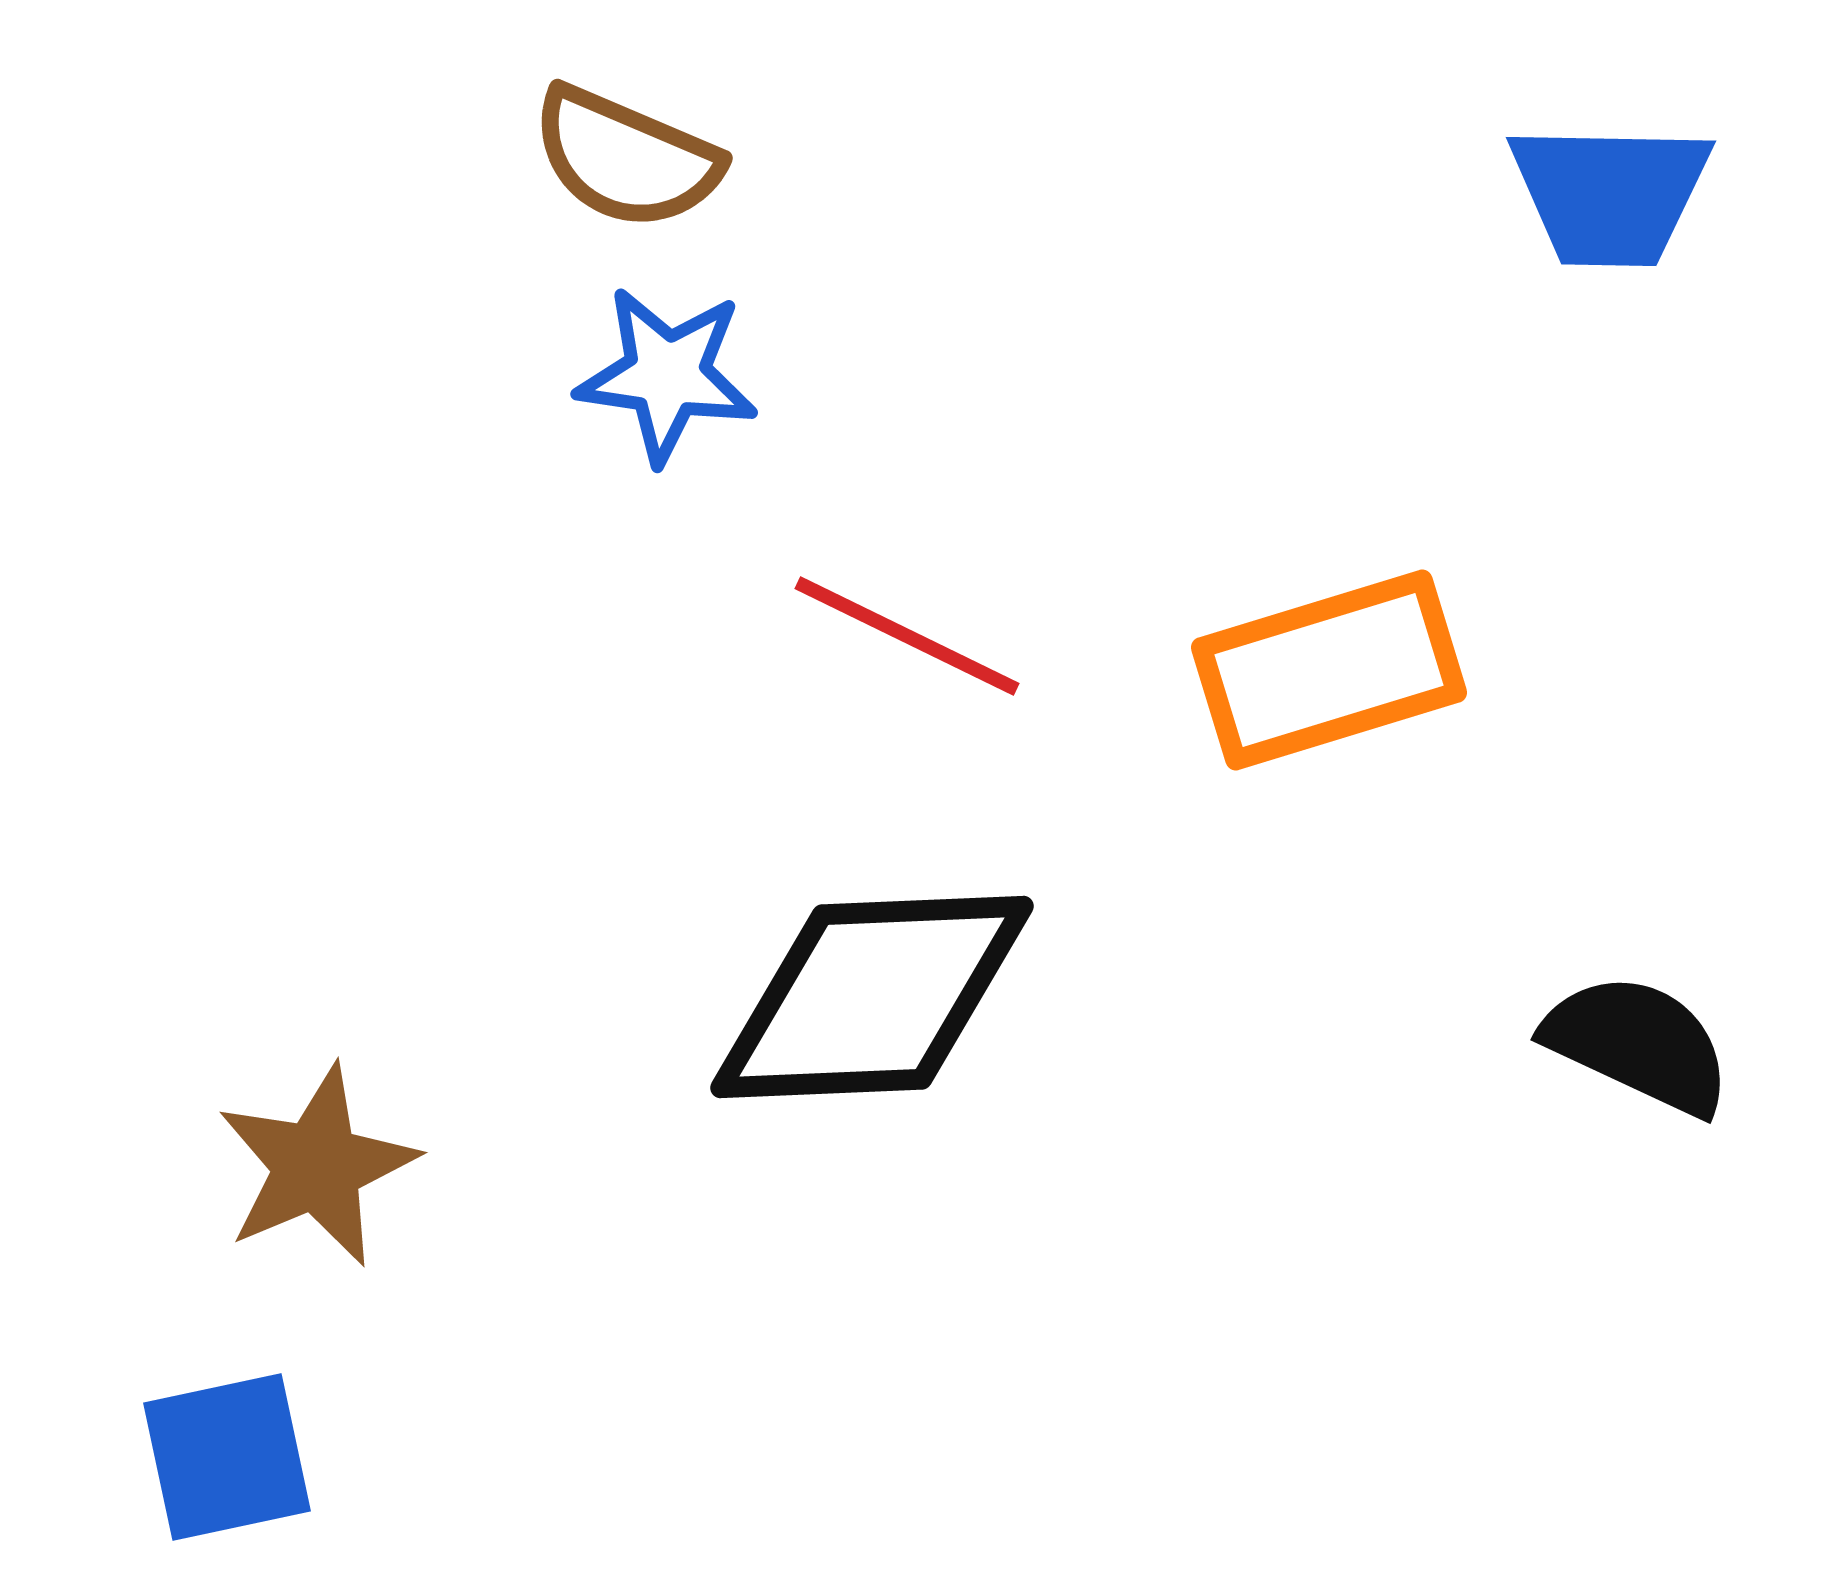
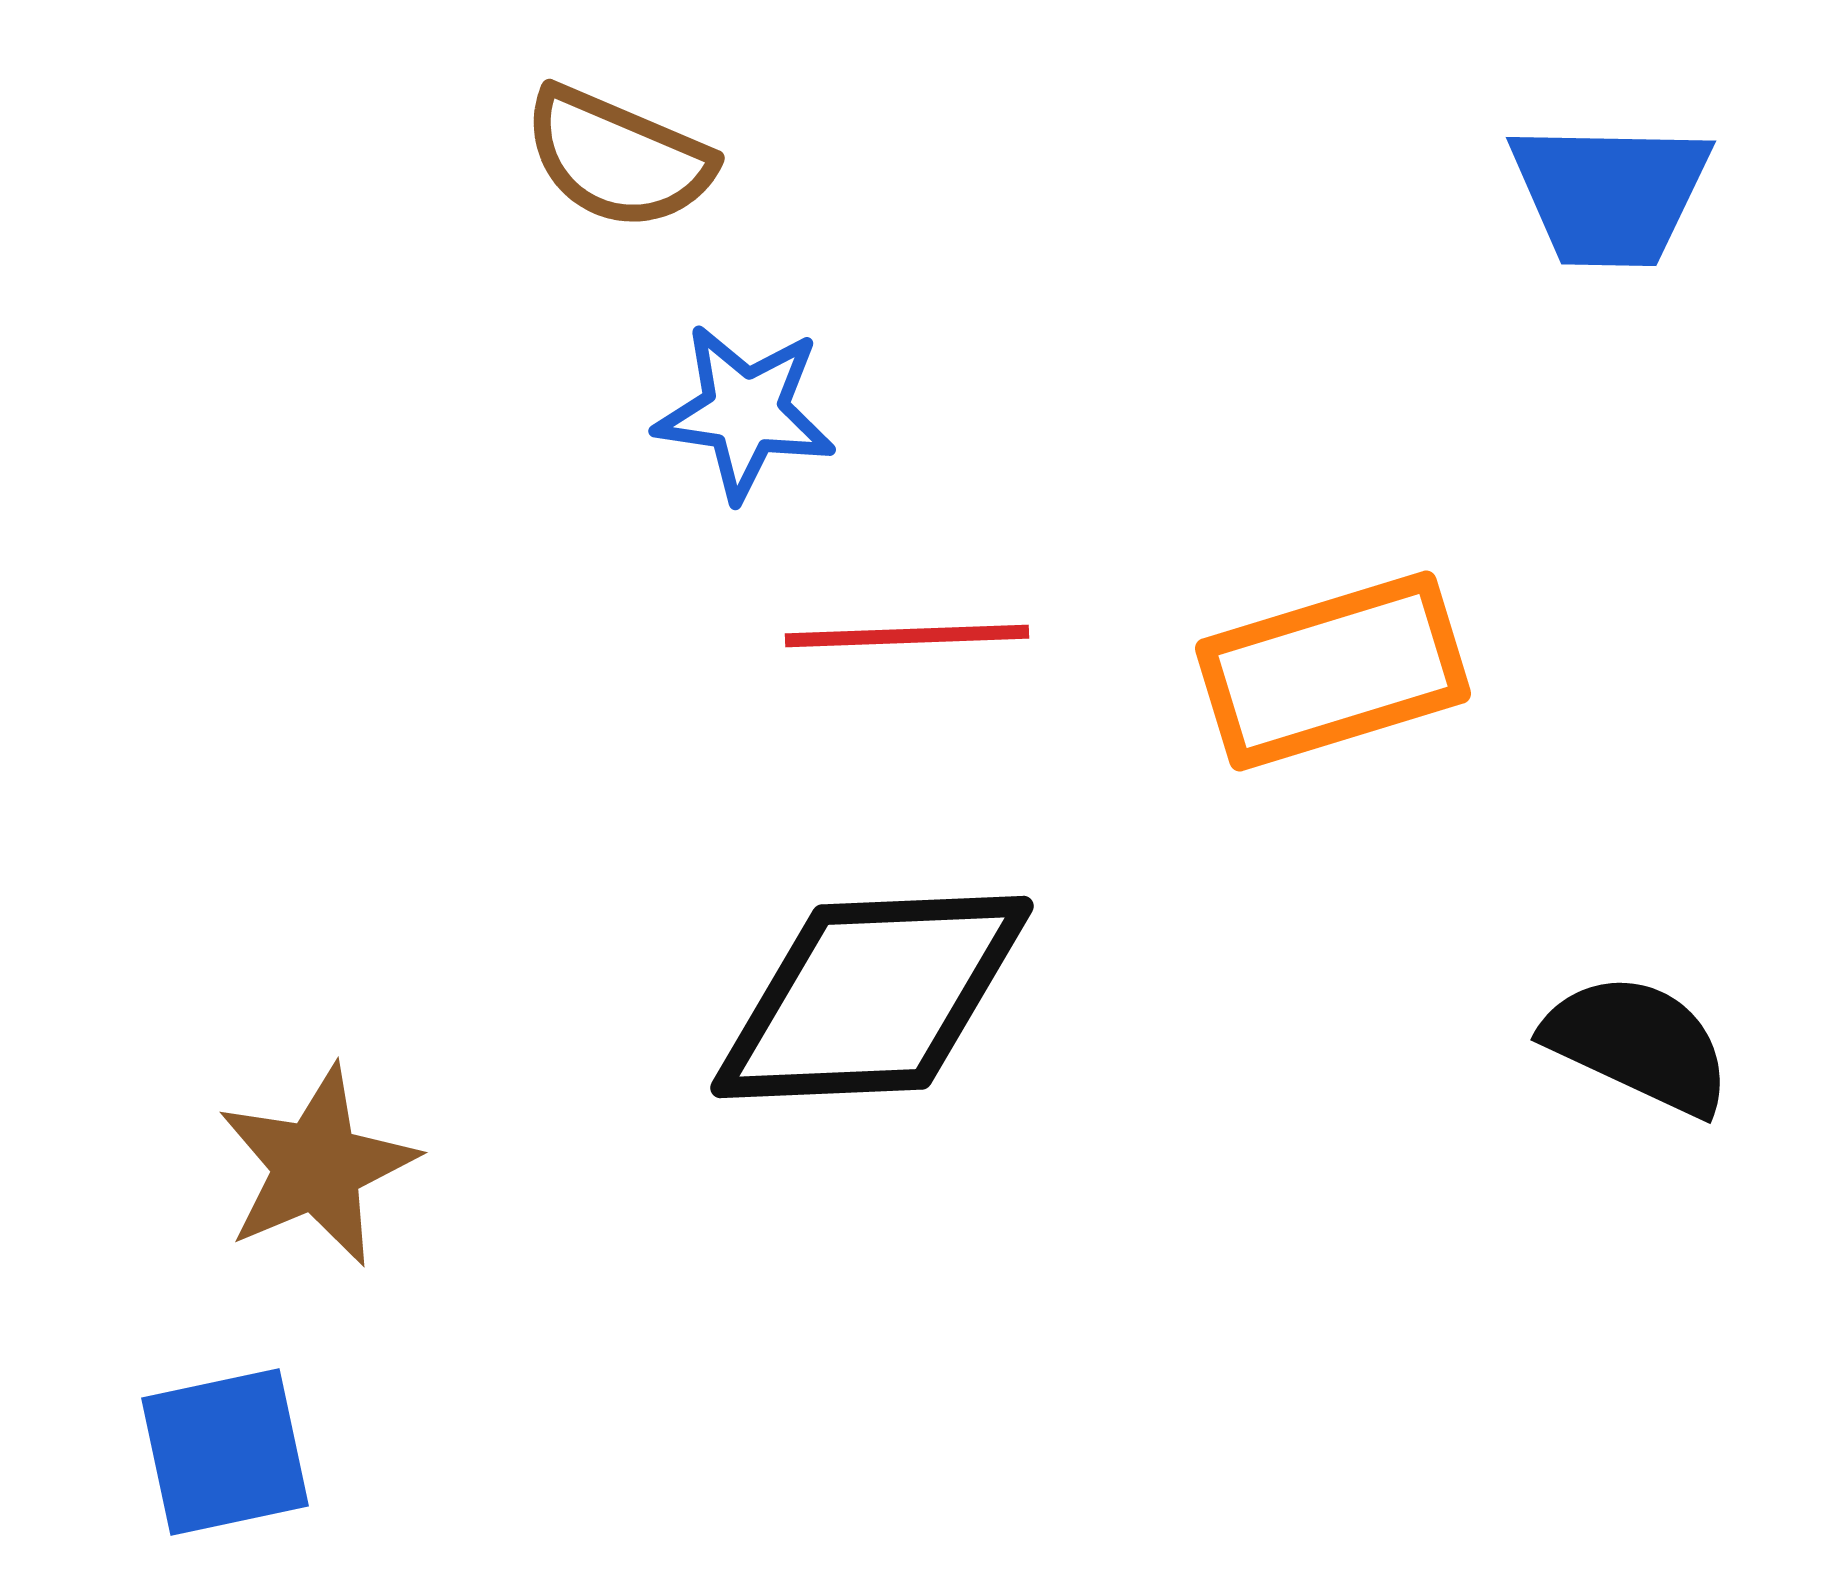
brown semicircle: moved 8 px left
blue star: moved 78 px right, 37 px down
red line: rotated 28 degrees counterclockwise
orange rectangle: moved 4 px right, 1 px down
blue square: moved 2 px left, 5 px up
